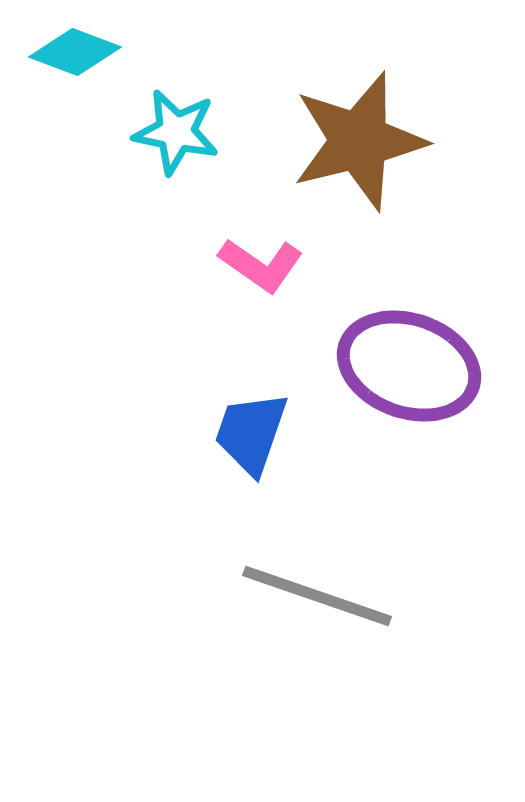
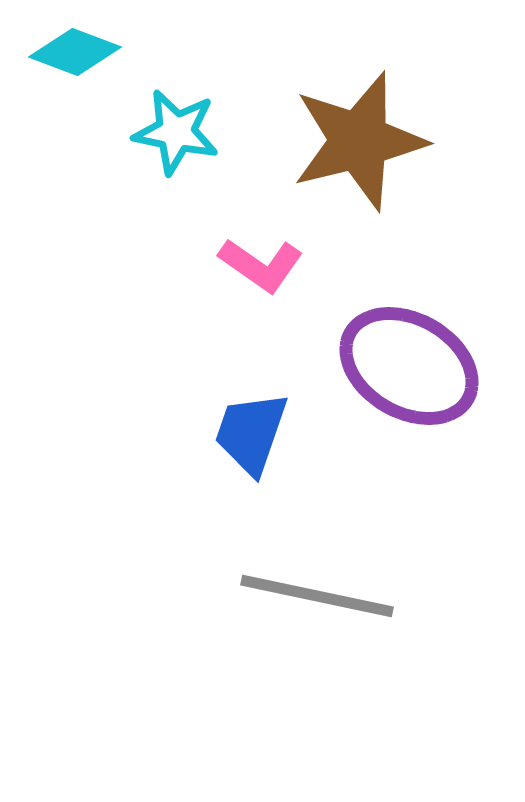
purple ellipse: rotated 11 degrees clockwise
gray line: rotated 7 degrees counterclockwise
